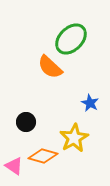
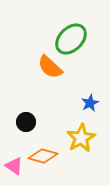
blue star: rotated 18 degrees clockwise
yellow star: moved 7 px right
